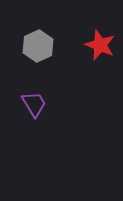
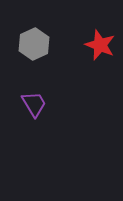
gray hexagon: moved 4 px left, 2 px up
